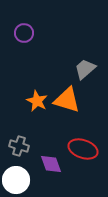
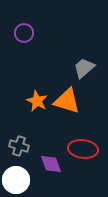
gray trapezoid: moved 1 px left, 1 px up
orange triangle: moved 1 px down
red ellipse: rotated 12 degrees counterclockwise
